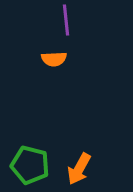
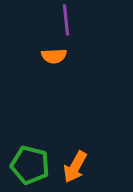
orange semicircle: moved 3 px up
orange arrow: moved 4 px left, 2 px up
